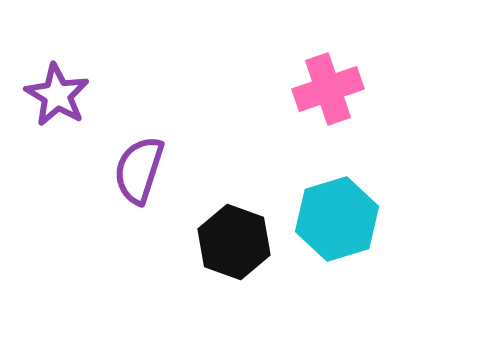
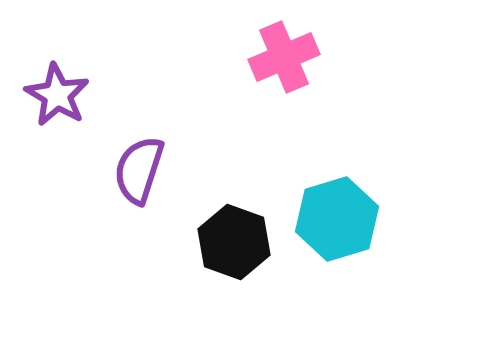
pink cross: moved 44 px left, 32 px up; rotated 4 degrees counterclockwise
